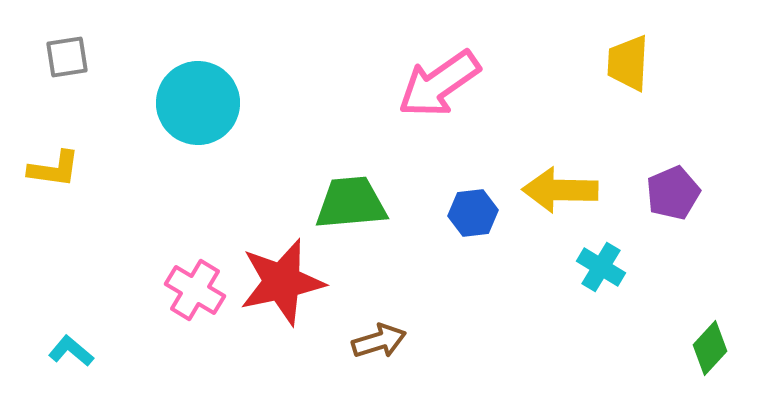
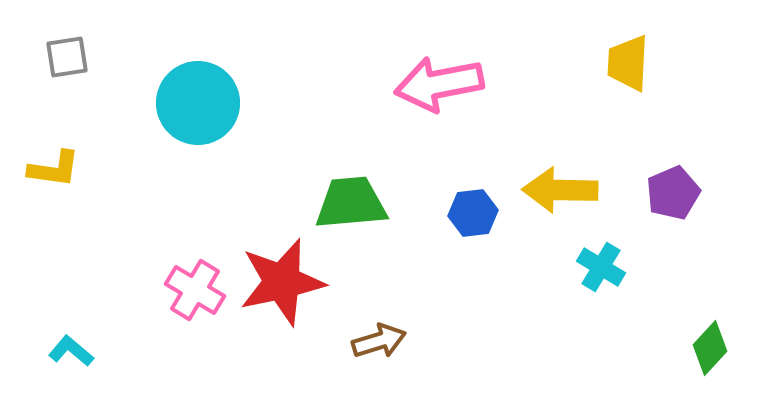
pink arrow: rotated 24 degrees clockwise
